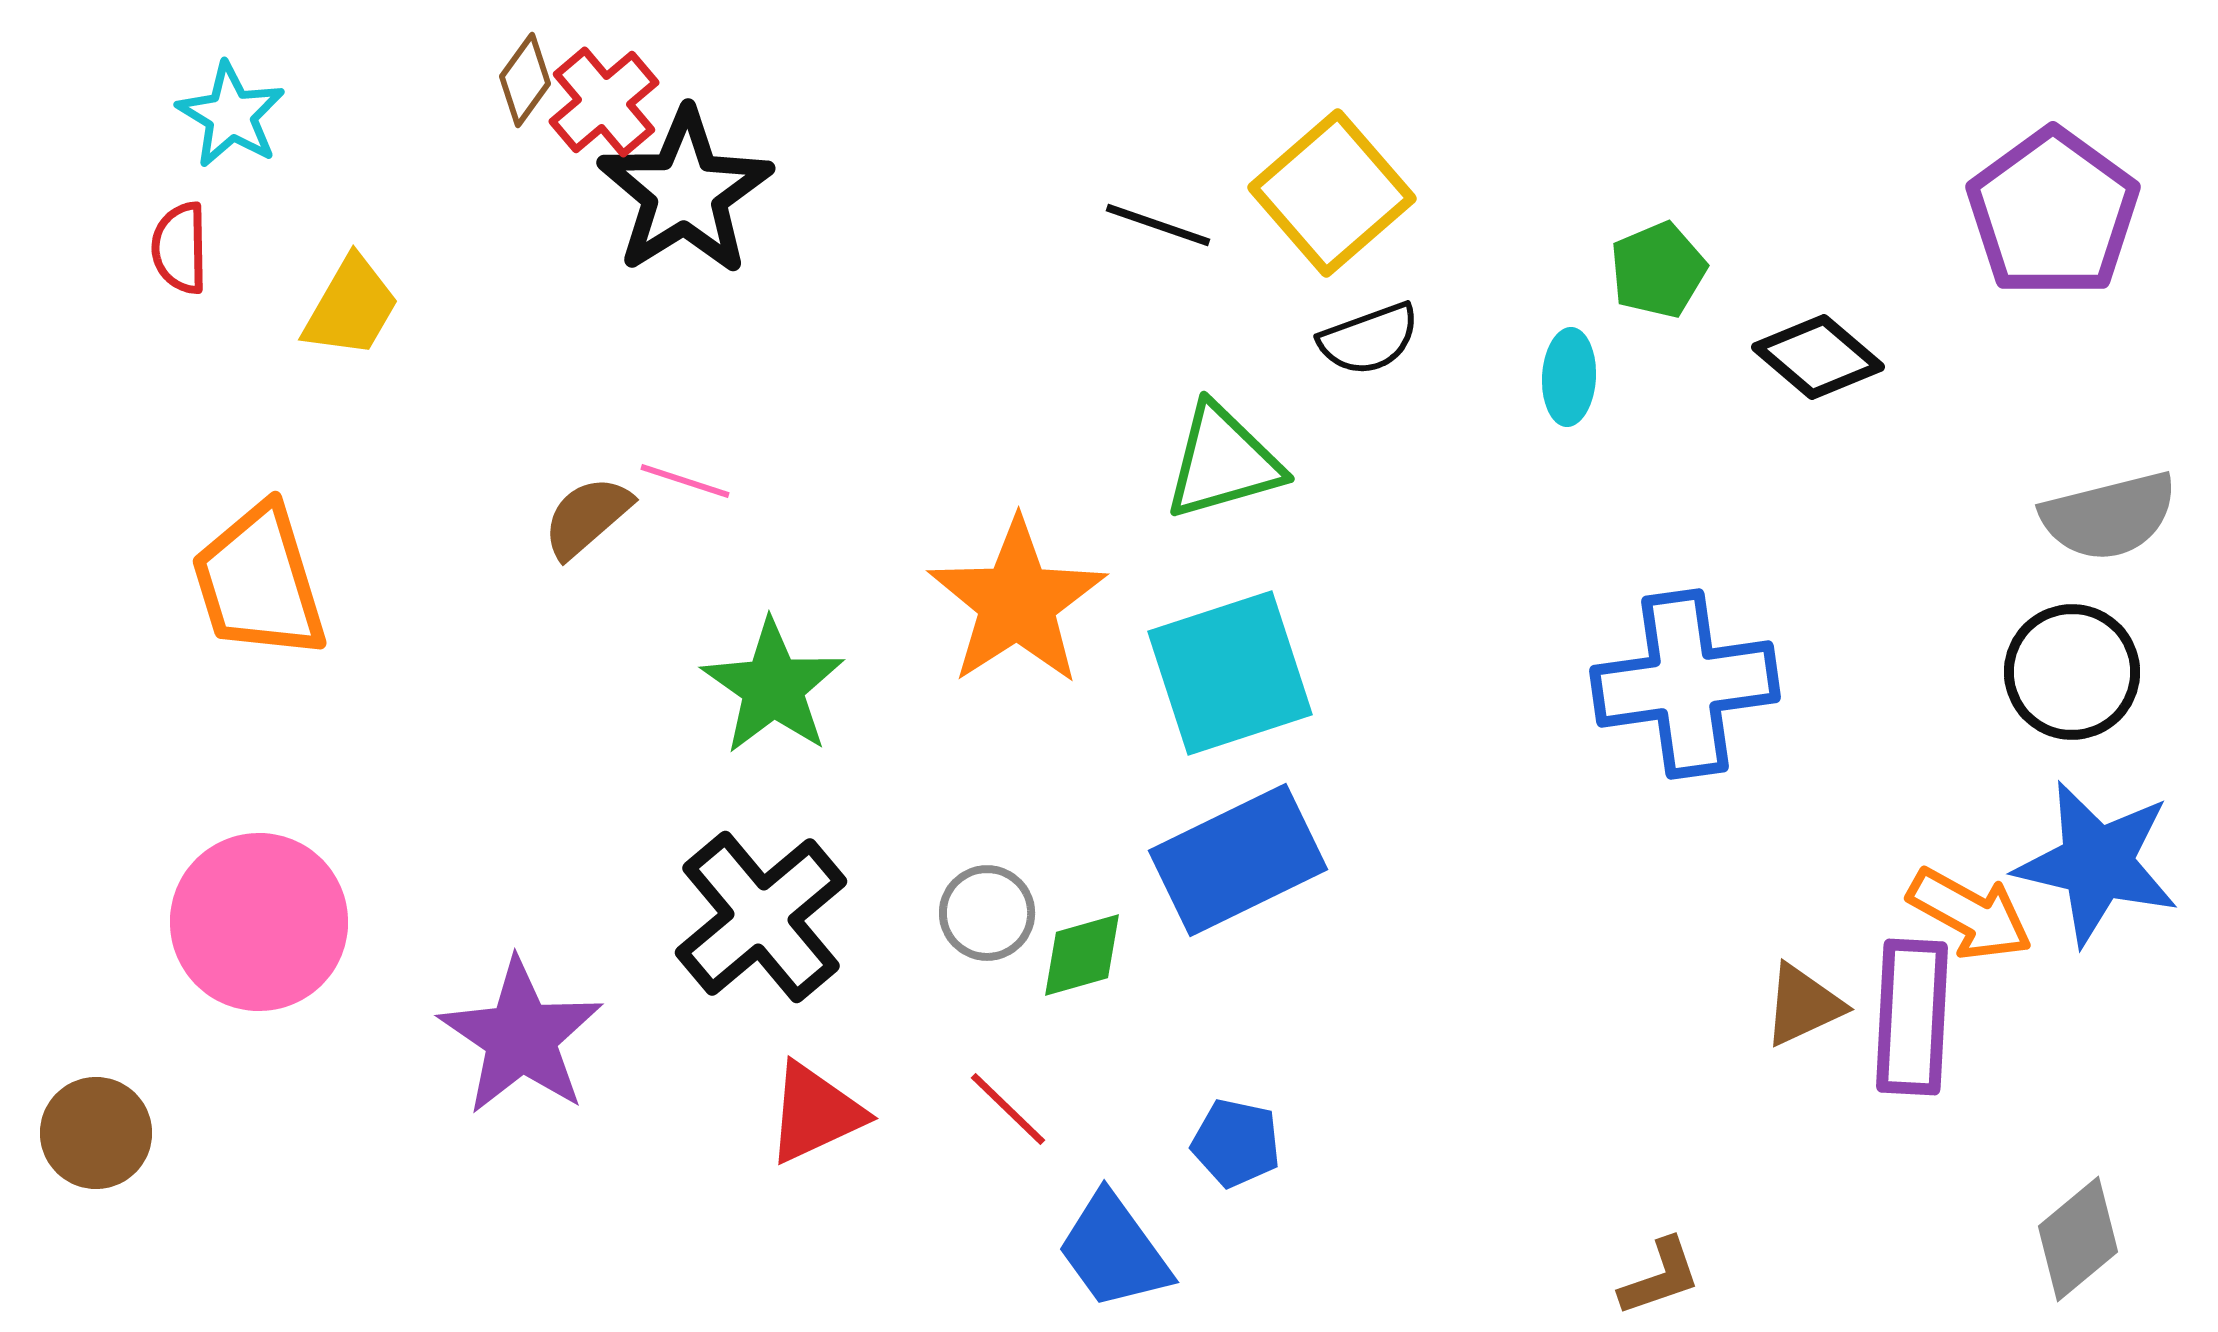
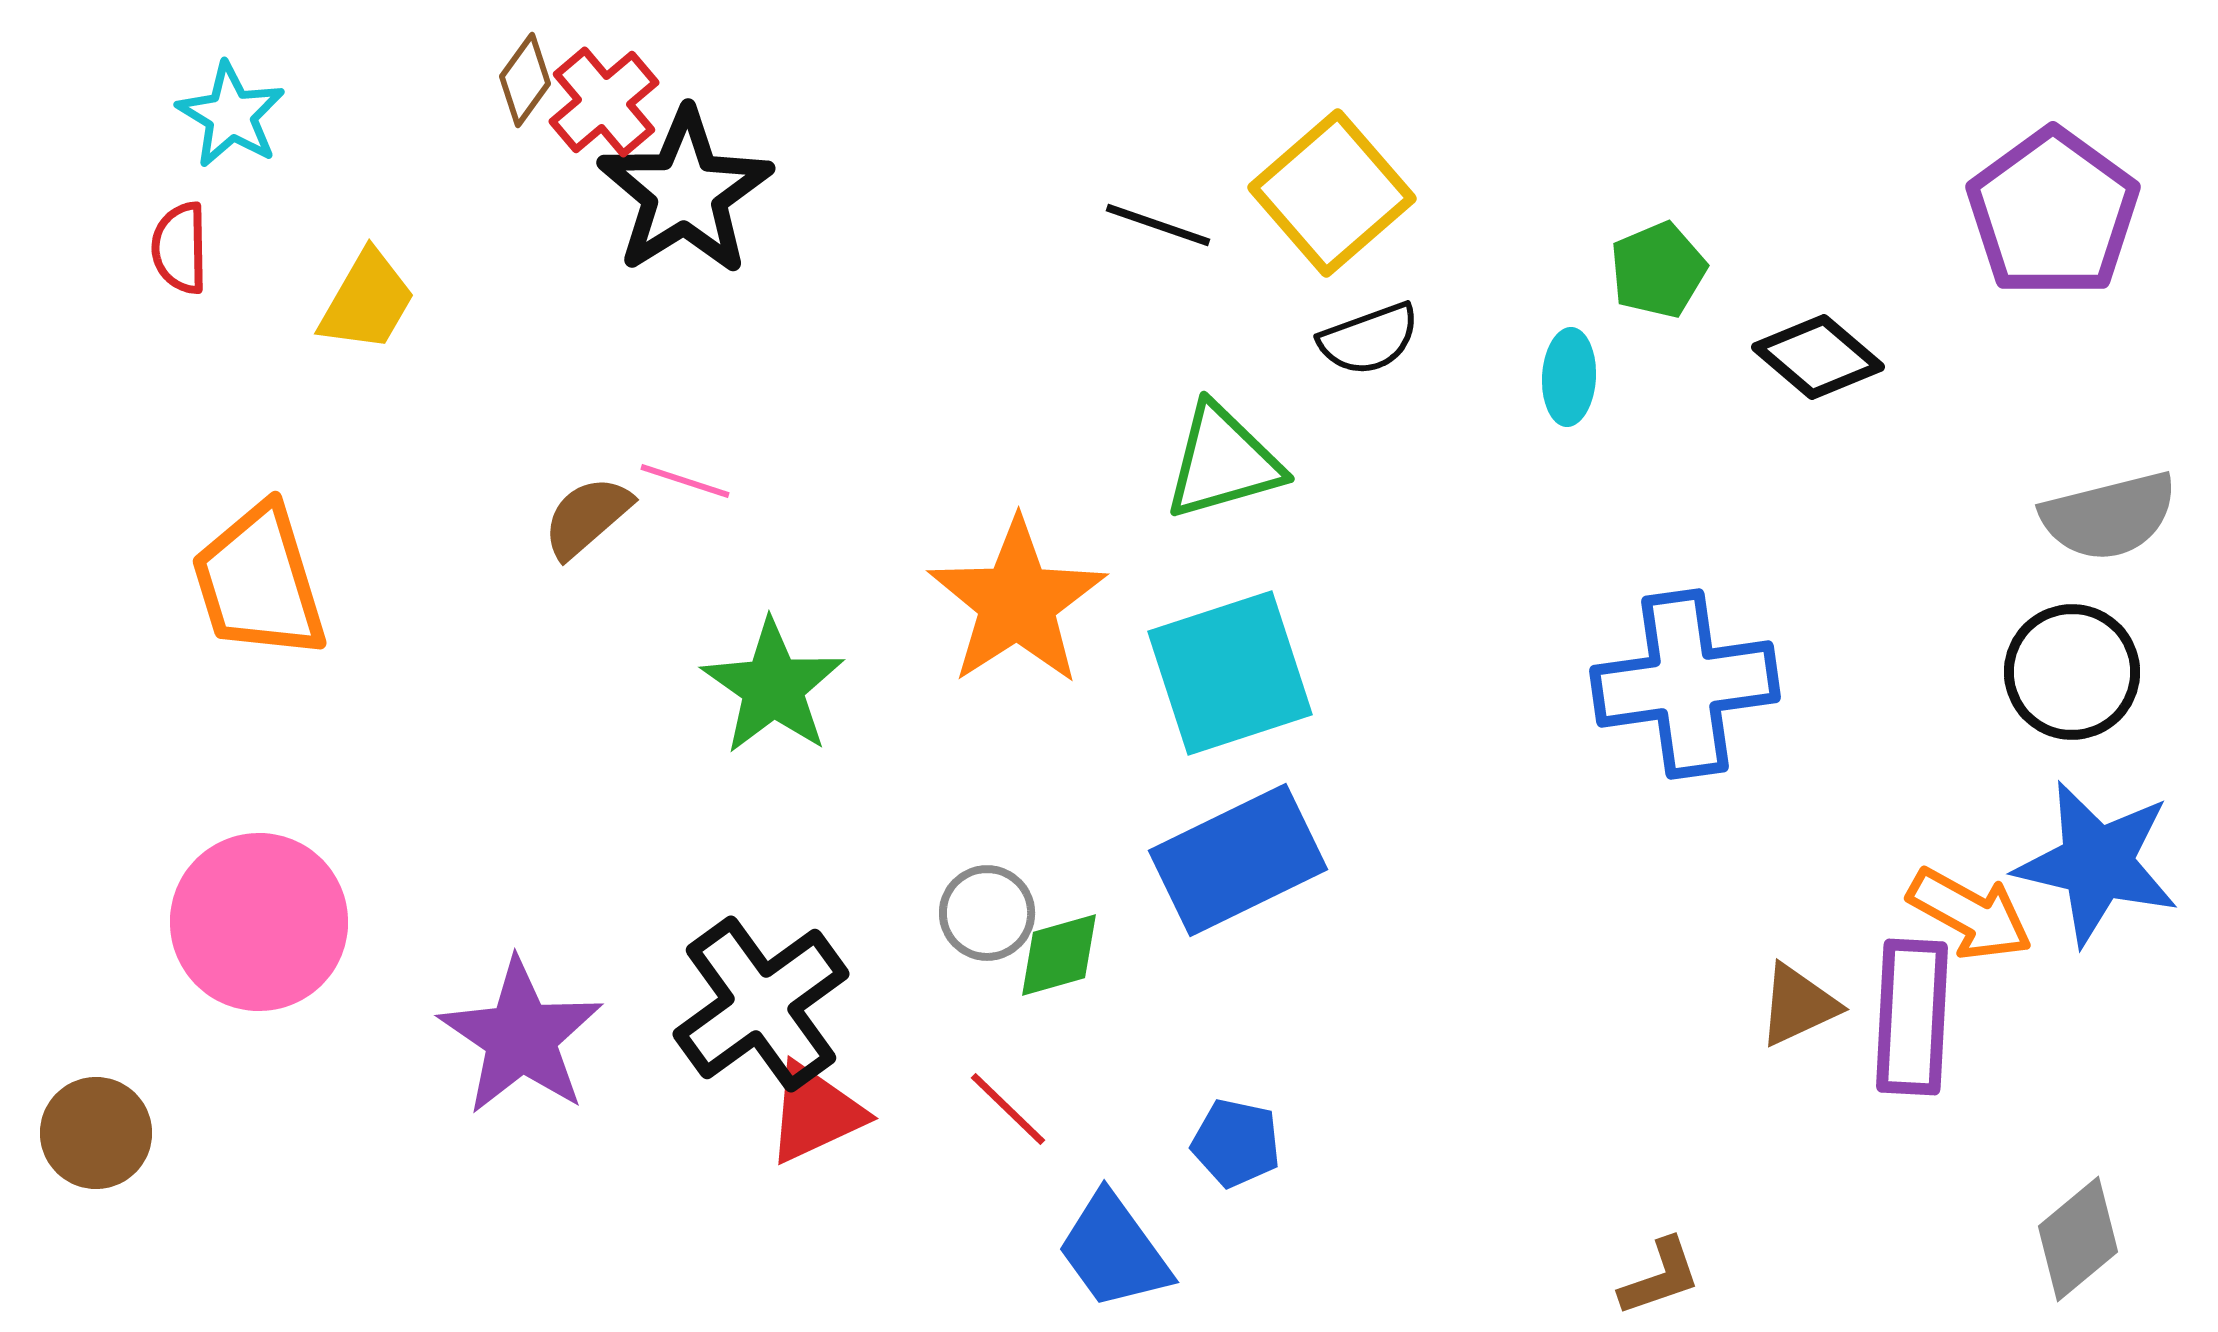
yellow trapezoid: moved 16 px right, 6 px up
black cross: moved 87 px down; rotated 4 degrees clockwise
green diamond: moved 23 px left
brown triangle: moved 5 px left
